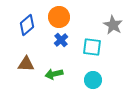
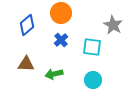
orange circle: moved 2 px right, 4 px up
